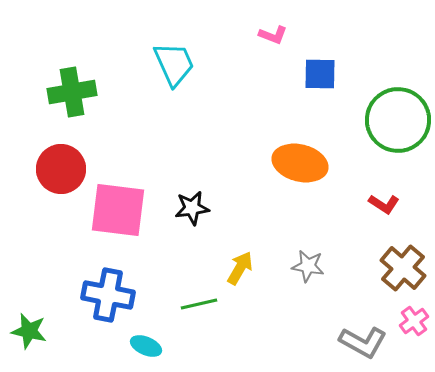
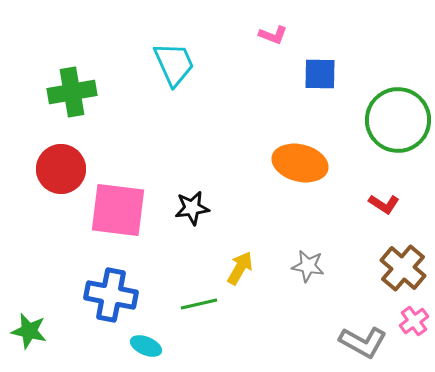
blue cross: moved 3 px right
